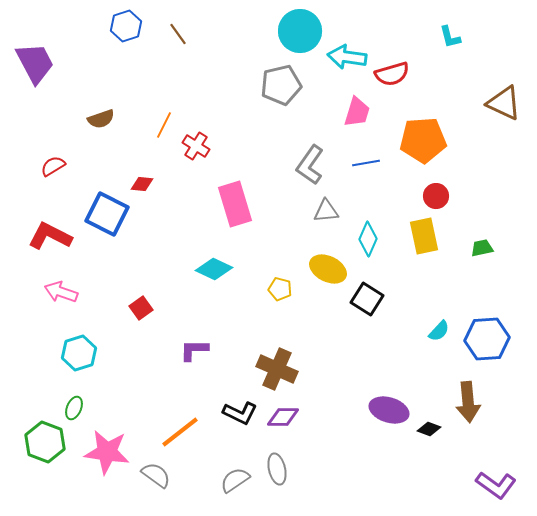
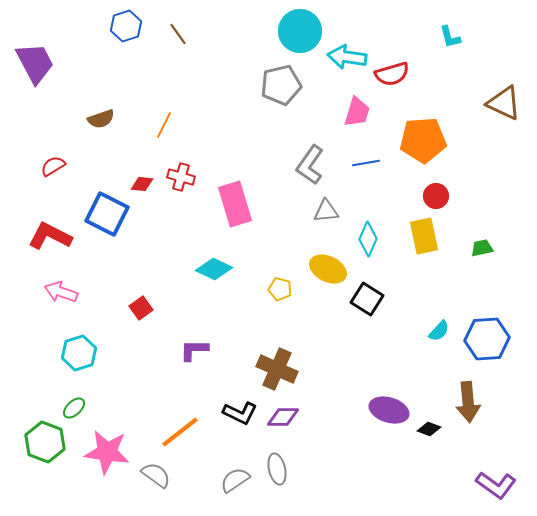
red cross at (196, 146): moved 15 px left, 31 px down; rotated 16 degrees counterclockwise
green ellipse at (74, 408): rotated 25 degrees clockwise
